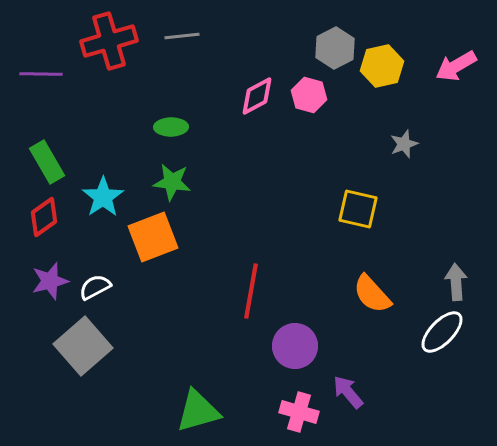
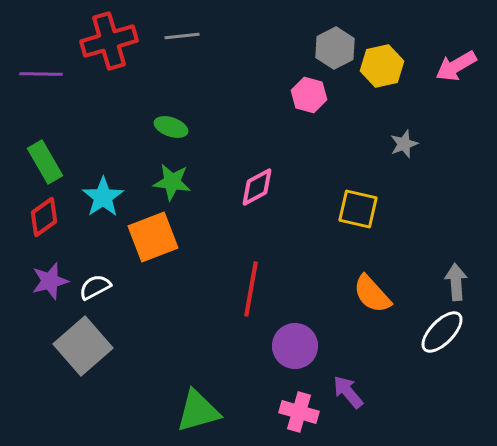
pink diamond: moved 91 px down
green ellipse: rotated 20 degrees clockwise
green rectangle: moved 2 px left
red line: moved 2 px up
